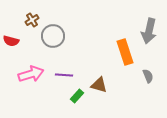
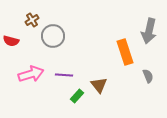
brown triangle: rotated 36 degrees clockwise
